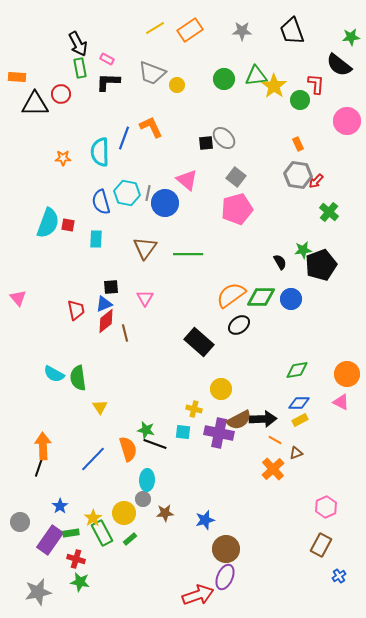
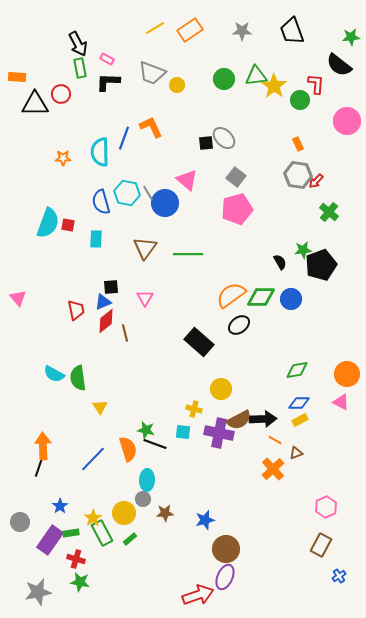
gray line at (148, 193): rotated 42 degrees counterclockwise
blue triangle at (104, 304): moved 1 px left, 2 px up
